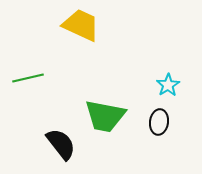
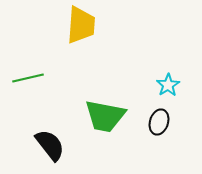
yellow trapezoid: rotated 69 degrees clockwise
black ellipse: rotated 10 degrees clockwise
black semicircle: moved 11 px left, 1 px down
